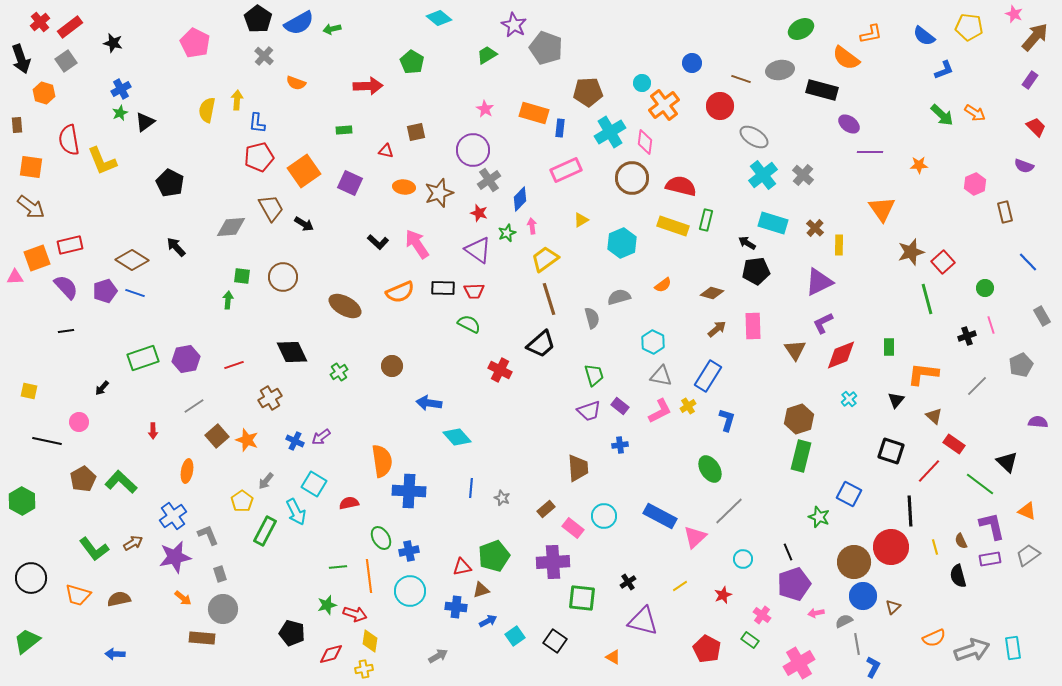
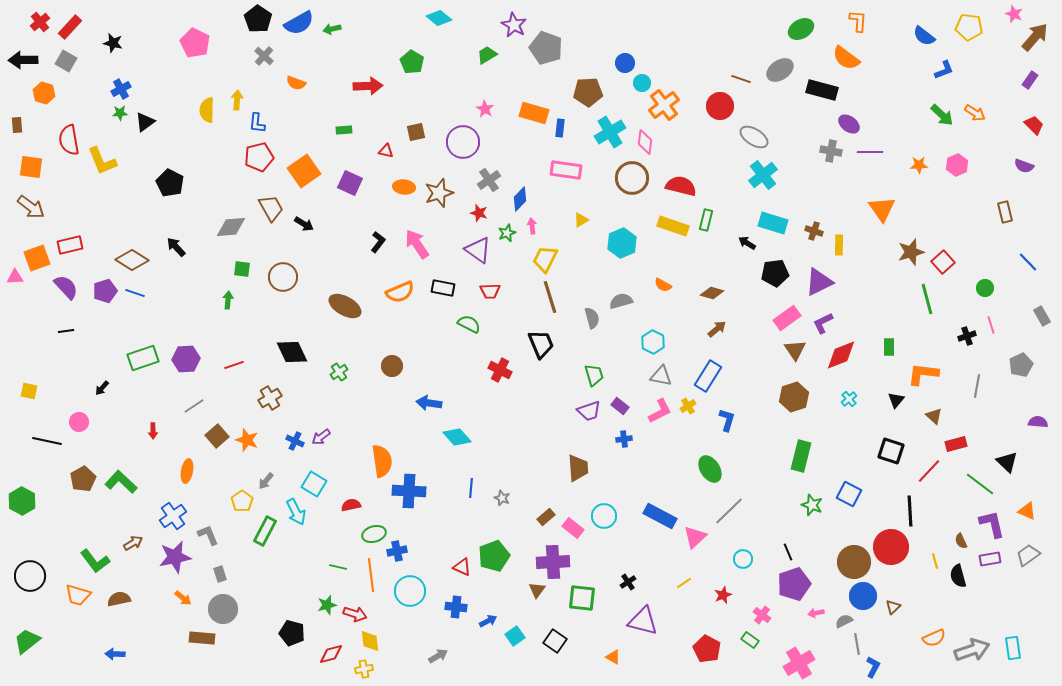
red rectangle at (70, 27): rotated 10 degrees counterclockwise
orange L-shape at (871, 34): moved 13 px left, 13 px up; rotated 75 degrees counterclockwise
black arrow at (21, 59): moved 2 px right, 1 px down; rotated 108 degrees clockwise
gray square at (66, 61): rotated 25 degrees counterclockwise
blue circle at (692, 63): moved 67 px left
gray ellipse at (780, 70): rotated 24 degrees counterclockwise
yellow semicircle at (207, 110): rotated 10 degrees counterclockwise
green star at (120, 113): rotated 21 degrees clockwise
red trapezoid at (1036, 127): moved 2 px left, 2 px up
purple circle at (473, 150): moved 10 px left, 8 px up
pink rectangle at (566, 170): rotated 32 degrees clockwise
gray cross at (803, 175): moved 28 px right, 24 px up; rotated 30 degrees counterclockwise
pink hexagon at (975, 184): moved 18 px left, 19 px up
brown cross at (815, 228): moved 1 px left, 3 px down; rotated 24 degrees counterclockwise
black L-shape at (378, 242): rotated 95 degrees counterclockwise
yellow trapezoid at (545, 259): rotated 28 degrees counterclockwise
black pentagon at (756, 271): moved 19 px right, 2 px down
green square at (242, 276): moved 7 px up
orange semicircle at (663, 285): rotated 66 degrees clockwise
black rectangle at (443, 288): rotated 10 degrees clockwise
red trapezoid at (474, 291): moved 16 px right
gray semicircle at (619, 297): moved 2 px right, 4 px down
brown line at (549, 299): moved 1 px right, 2 px up
pink rectangle at (753, 326): moved 34 px right, 8 px up; rotated 56 degrees clockwise
black trapezoid at (541, 344): rotated 72 degrees counterclockwise
purple hexagon at (186, 359): rotated 8 degrees clockwise
gray line at (977, 386): rotated 35 degrees counterclockwise
brown hexagon at (799, 419): moved 5 px left, 22 px up
red rectangle at (954, 444): moved 2 px right; rotated 50 degrees counterclockwise
blue cross at (620, 445): moved 4 px right, 6 px up
red semicircle at (349, 503): moved 2 px right, 2 px down
brown rectangle at (546, 509): moved 8 px down
green star at (819, 517): moved 7 px left, 12 px up
purple L-shape at (992, 526): moved 2 px up
green ellipse at (381, 538): moved 7 px left, 4 px up; rotated 75 degrees counterclockwise
yellow line at (935, 547): moved 14 px down
green L-shape at (94, 549): moved 1 px right, 12 px down
blue cross at (409, 551): moved 12 px left
green line at (338, 567): rotated 18 degrees clockwise
red triangle at (462, 567): rotated 36 degrees clockwise
orange line at (369, 576): moved 2 px right, 1 px up
black circle at (31, 578): moved 1 px left, 2 px up
yellow line at (680, 586): moved 4 px right, 3 px up
brown triangle at (481, 590): moved 56 px right; rotated 36 degrees counterclockwise
yellow diamond at (370, 641): rotated 15 degrees counterclockwise
